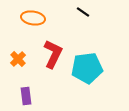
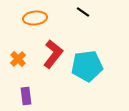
orange ellipse: moved 2 px right; rotated 15 degrees counterclockwise
red L-shape: rotated 12 degrees clockwise
cyan pentagon: moved 2 px up
